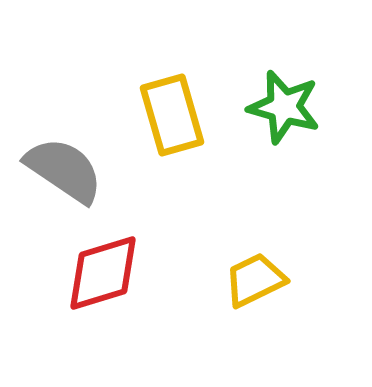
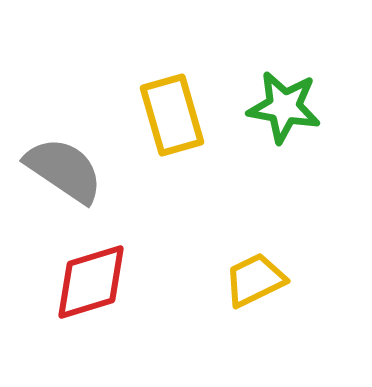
green star: rotated 6 degrees counterclockwise
red diamond: moved 12 px left, 9 px down
